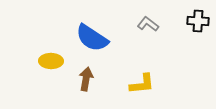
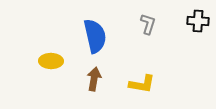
gray L-shape: rotated 70 degrees clockwise
blue semicircle: moved 3 px right, 2 px up; rotated 136 degrees counterclockwise
brown arrow: moved 8 px right
yellow L-shape: rotated 16 degrees clockwise
